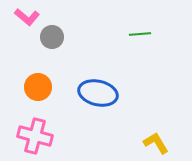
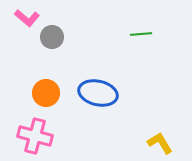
pink L-shape: moved 1 px down
green line: moved 1 px right
orange circle: moved 8 px right, 6 px down
yellow L-shape: moved 4 px right
